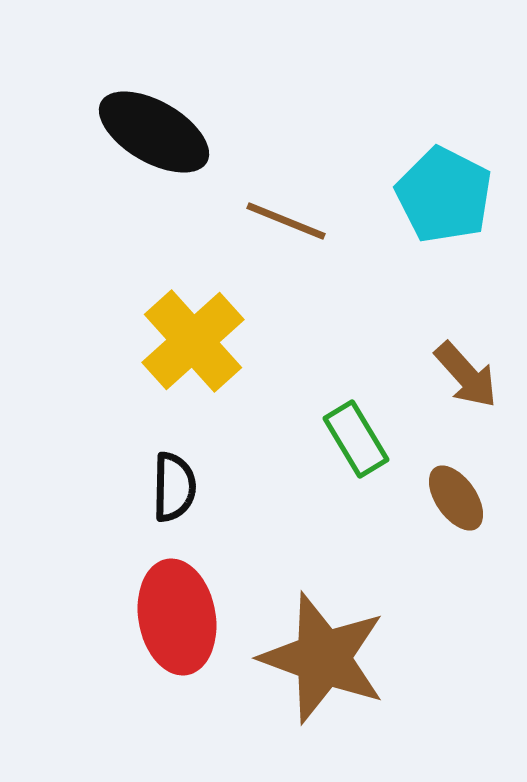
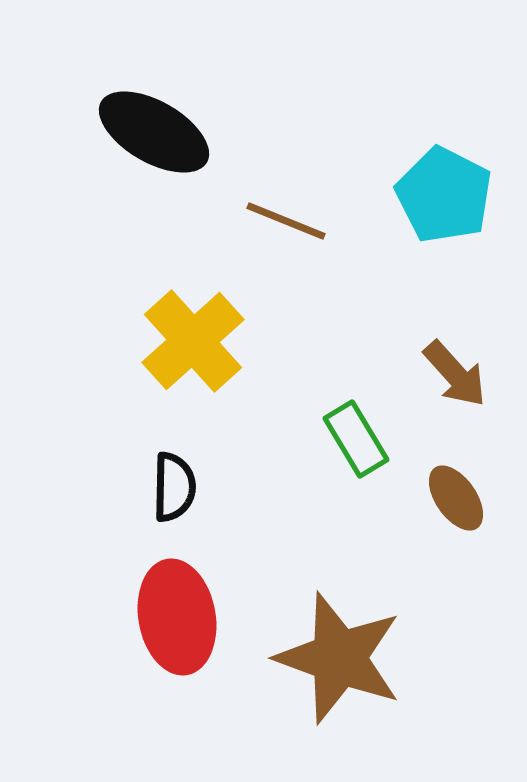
brown arrow: moved 11 px left, 1 px up
brown star: moved 16 px right
